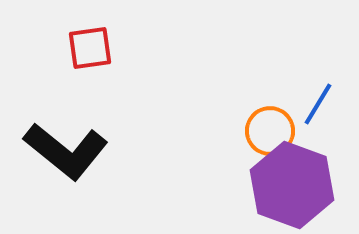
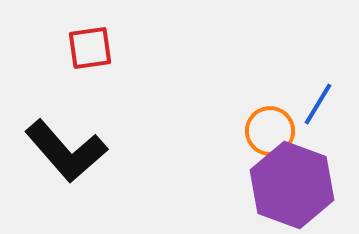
black L-shape: rotated 10 degrees clockwise
